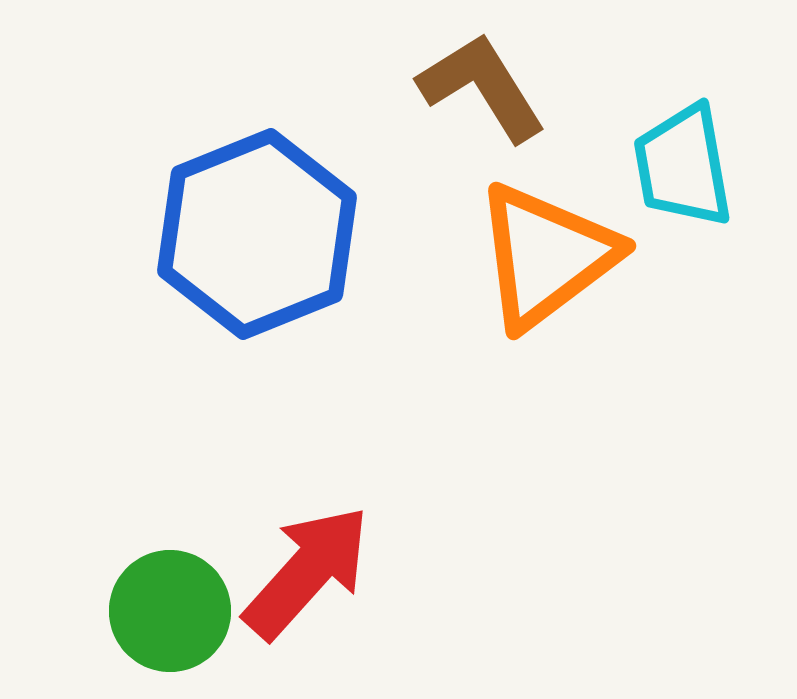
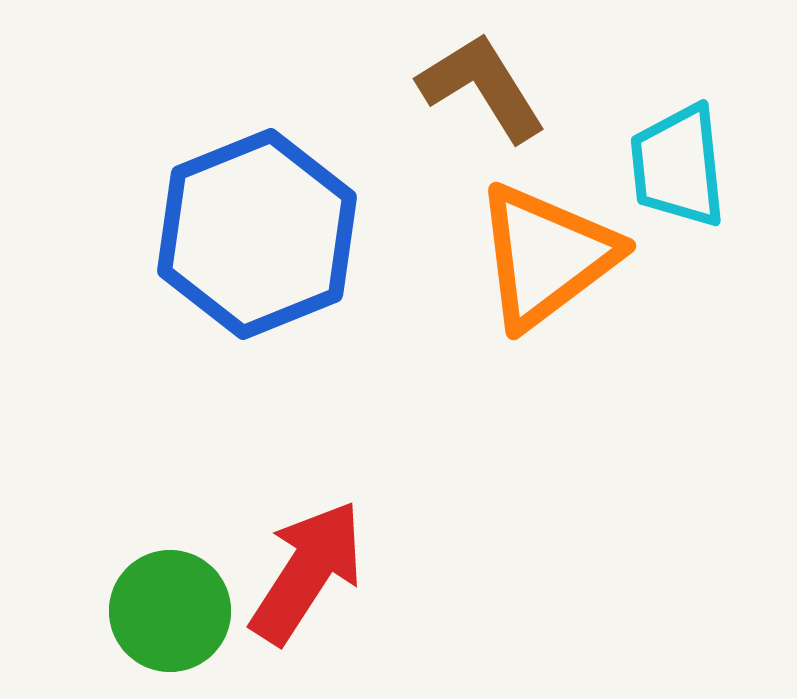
cyan trapezoid: moved 5 px left; rotated 4 degrees clockwise
red arrow: rotated 9 degrees counterclockwise
